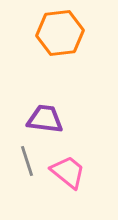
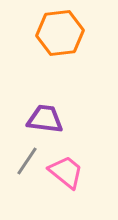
gray line: rotated 52 degrees clockwise
pink trapezoid: moved 2 px left
